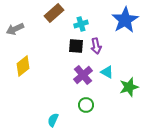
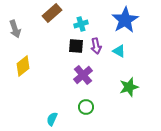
brown rectangle: moved 2 px left
gray arrow: rotated 84 degrees counterclockwise
cyan triangle: moved 12 px right, 21 px up
green circle: moved 2 px down
cyan semicircle: moved 1 px left, 1 px up
